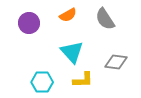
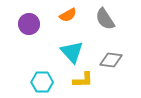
purple circle: moved 1 px down
gray diamond: moved 5 px left, 2 px up
